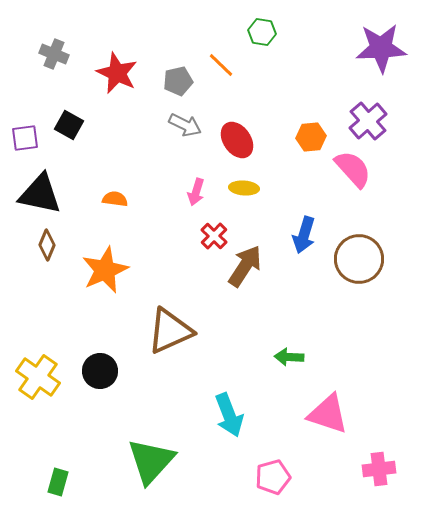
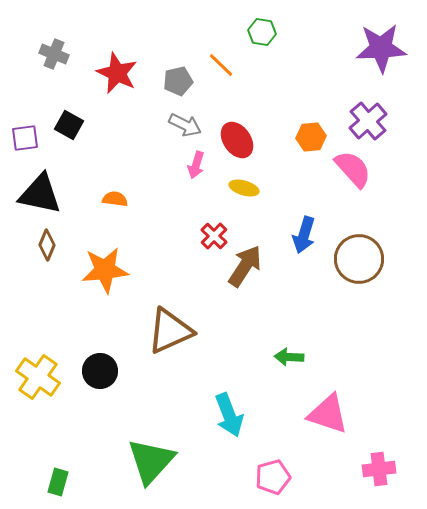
yellow ellipse: rotated 12 degrees clockwise
pink arrow: moved 27 px up
orange star: rotated 18 degrees clockwise
